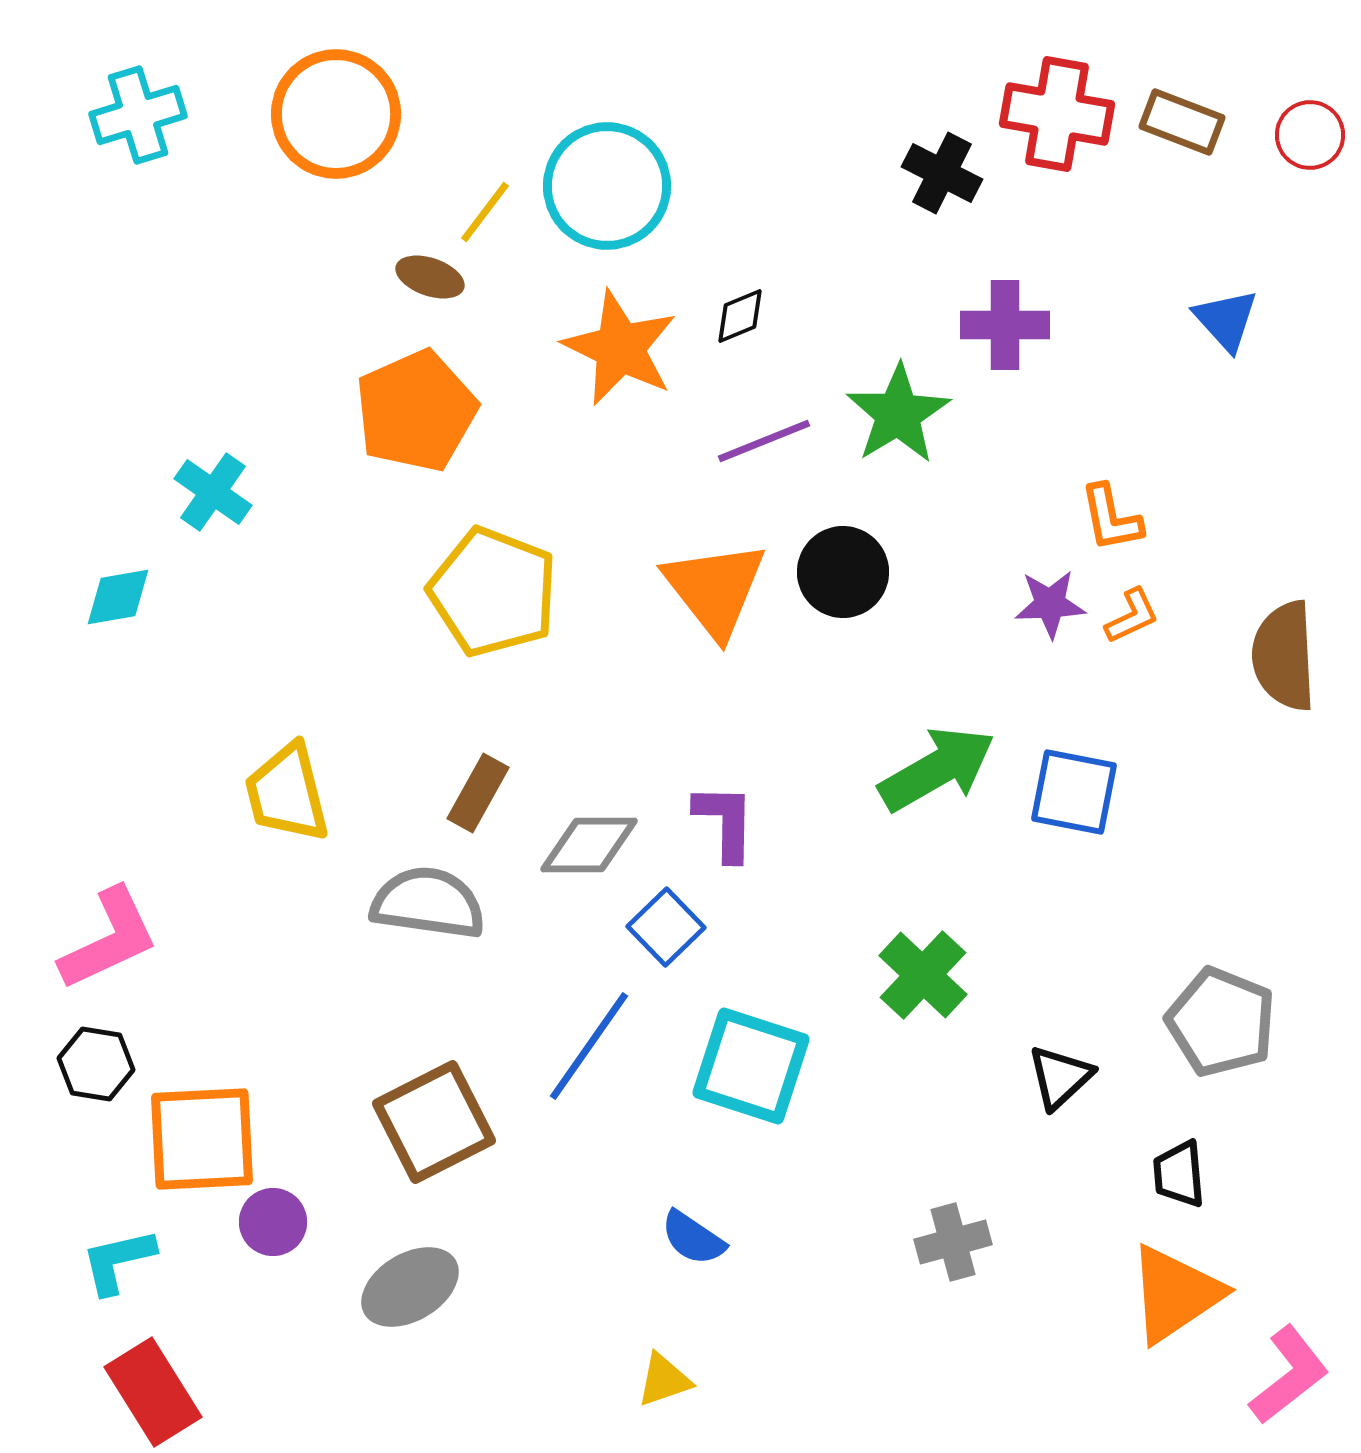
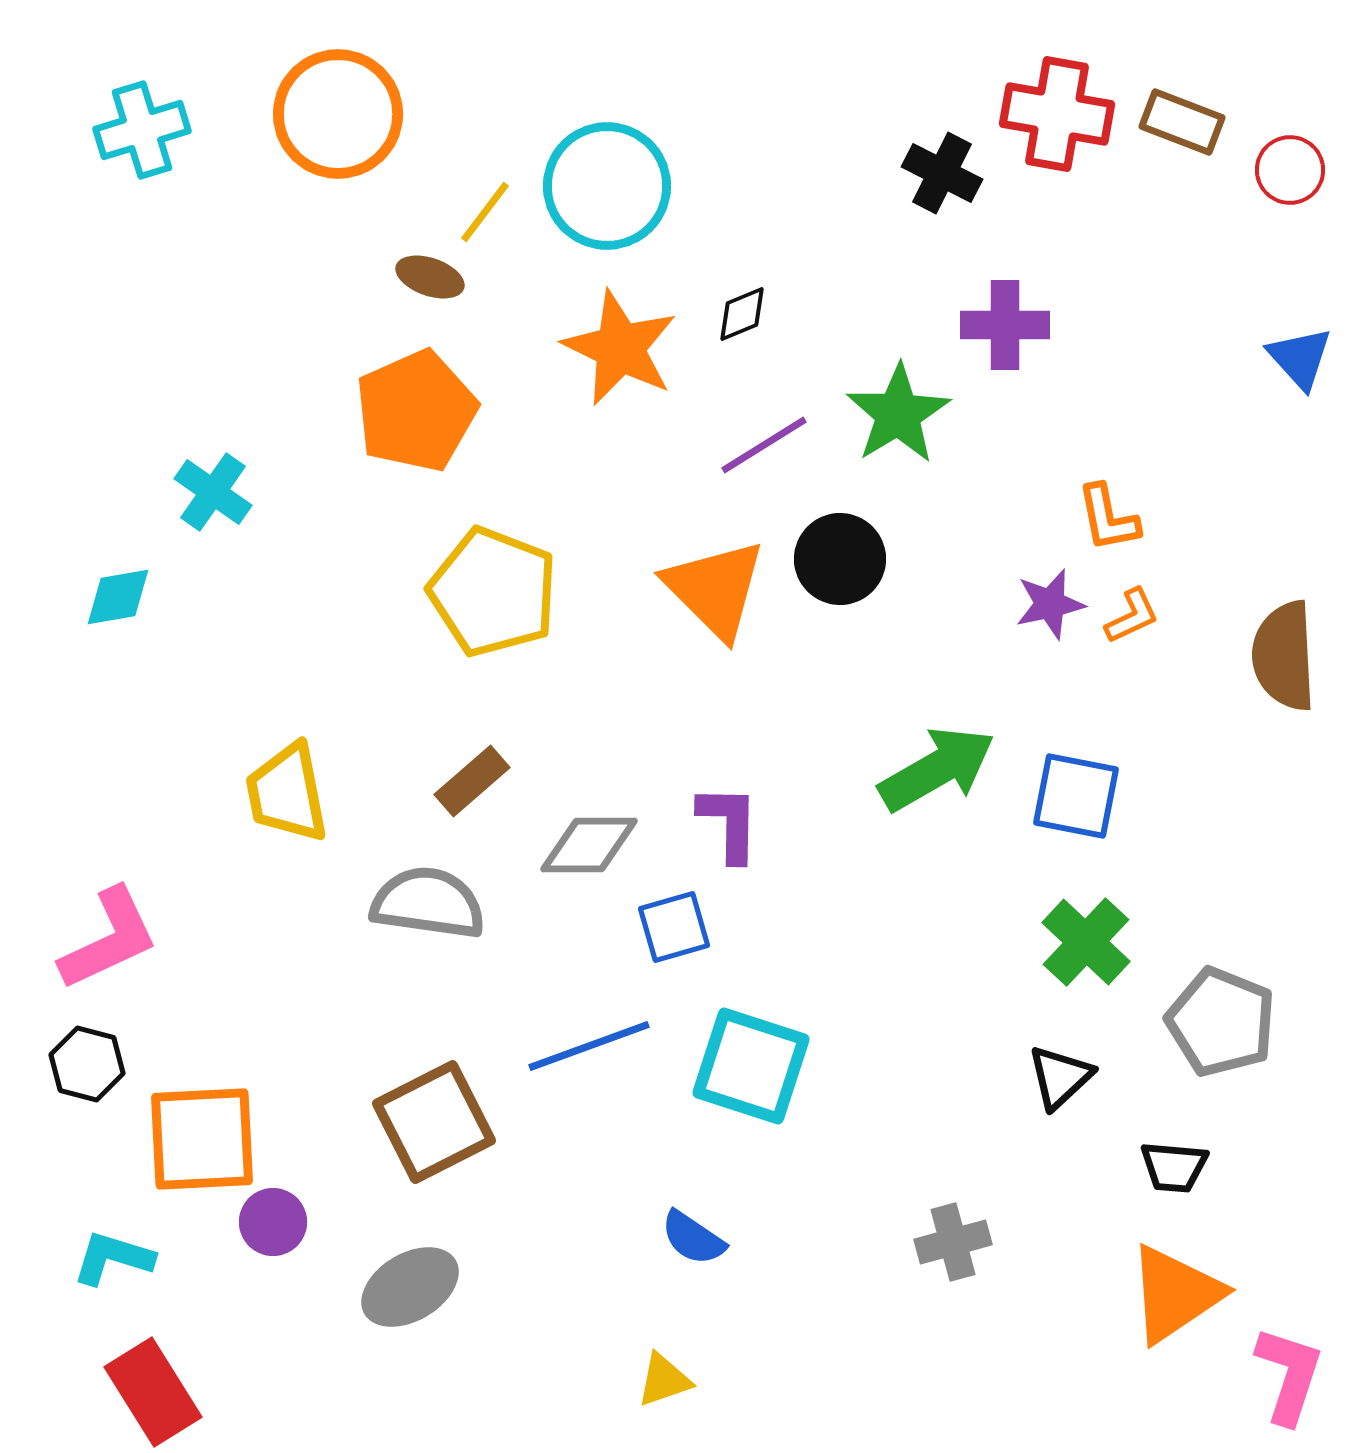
orange circle at (336, 114): moved 2 px right
cyan cross at (138, 115): moved 4 px right, 15 px down
red circle at (1310, 135): moved 20 px left, 35 px down
black diamond at (740, 316): moved 2 px right, 2 px up
blue triangle at (1226, 320): moved 74 px right, 38 px down
purple line at (764, 441): moved 4 px down; rotated 10 degrees counterclockwise
orange L-shape at (1111, 518): moved 3 px left
black circle at (843, 572): moved 3 px left, 13 px up
orange triangle at (715, 589): rotated 7 degrees counterclockwise
purple star at (1050, 604): rotated 10 degrees counterclockwise
blue square at (1074, 792): moved 2 px right, 4 px down
yellow trapezoid at (287, 793): rotated 3 degrees clockwise
brown rectangle at (478, 793): moved 6 px left, 12 px up; rotated 20 degrees clockwise
purple L-shape at (725, 822): moved 4 px right, 1 px down
blue square at (666, 927): moved 8 px right; rotated 28 degrees clockwise
green cross at (923, 975): moved 163 px right, 33 px up
blue line at (589, 1046): rotated 35 degrees clockwise
black hexagon at (96, 1064): moved 9 px left; rotated 6 degrees clockwise
black trapezoid at (1179, 1174): moved 5 px left, 7 px up; rotated 80 degrees counterclockwise
cyan L-shape at (118, 1261): moved 5 px left, 3 px up; rotated 30 degrees clockwise
pink L-shape at (1289, 1375): rotated 34 degrees counterclockwise
